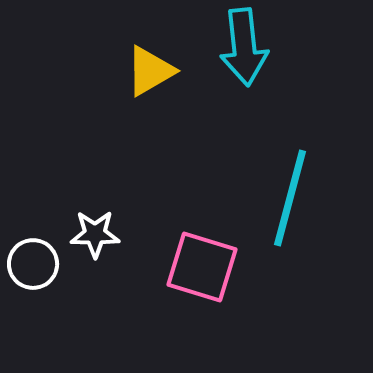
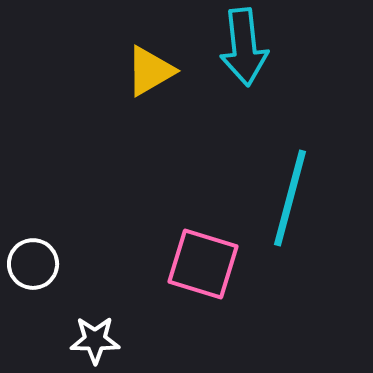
white star: moved 106 px down
pink square: moved 1 px right, 3 px up
